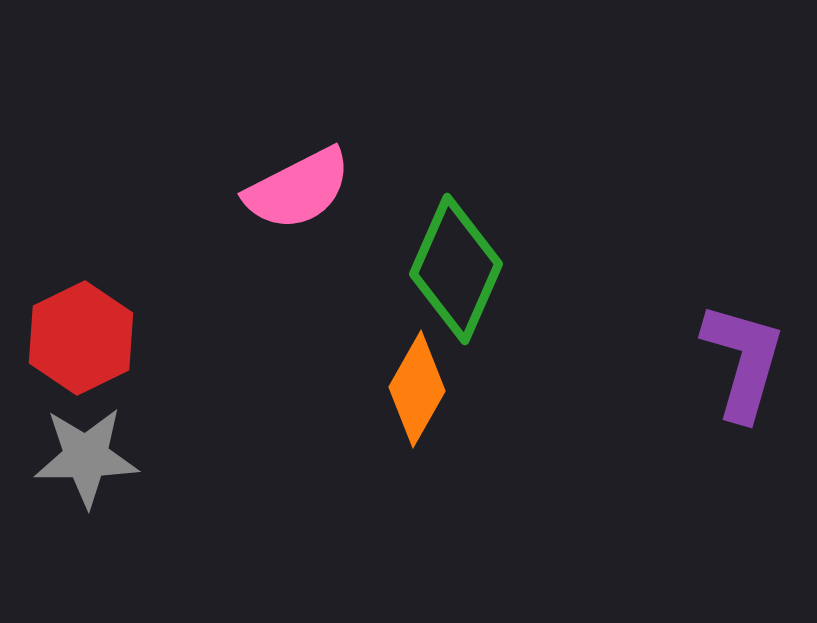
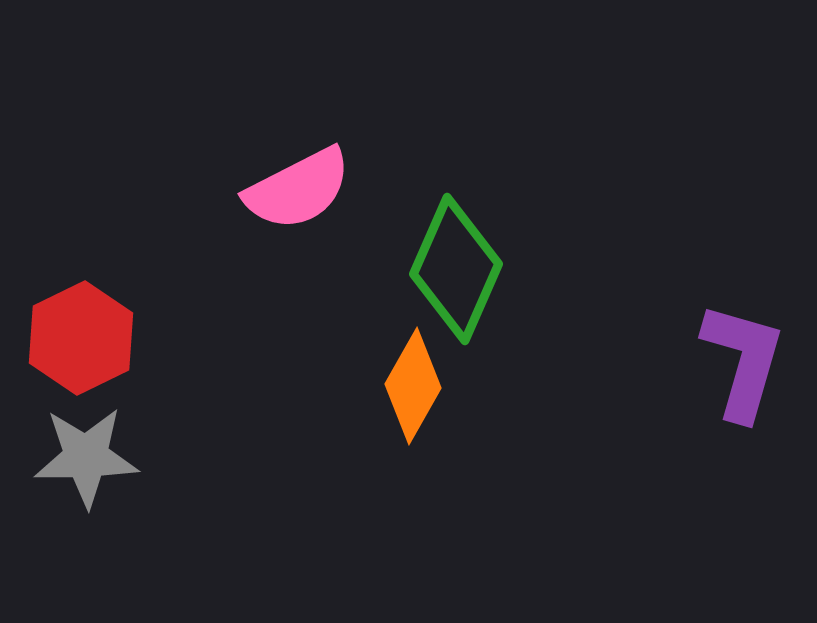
orange diamond: moved 4 px left, 3 px up
